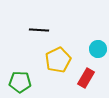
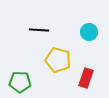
cyan circle: moved 9 px left, 17 px up
yellow pentagon: rotated 30 degrees counterclockwise
red rectangle: rotated 12 degrees counterclockwise
